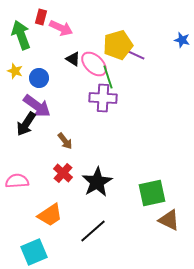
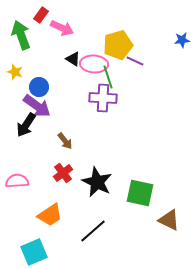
red rectangle: moved 2 px up; rotated 21 degrees clockwise
pink arrow: moved 1 px right
blue star: rotated 21 degrees counterclockwise
purple line: moved 1 px left, 6 px down
pink ellipse: rotated 40 degrees counterclockwise
yellow star: moved 1 px down
blue circle: moved 9 px down
black arrow: moved 1 px down
red cross: rotated 12 degrees clockwise
black star: rotated 16 degrees counterclockwise
green square: moved 12 px left; rotated 24 degrees clockwise
